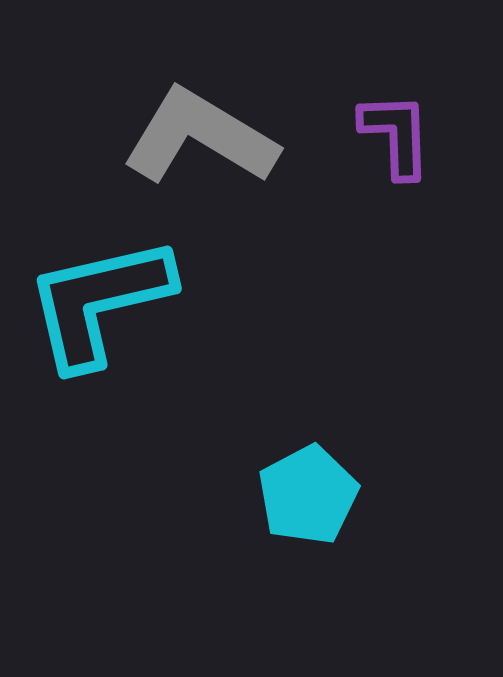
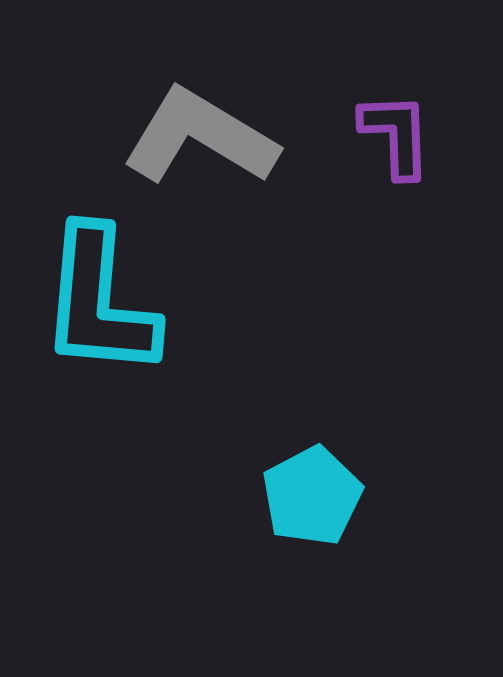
cyan L-shape: rotated 72 degrees counterclockwise
cyan pentagon: moved 4 px right, 1 px down
